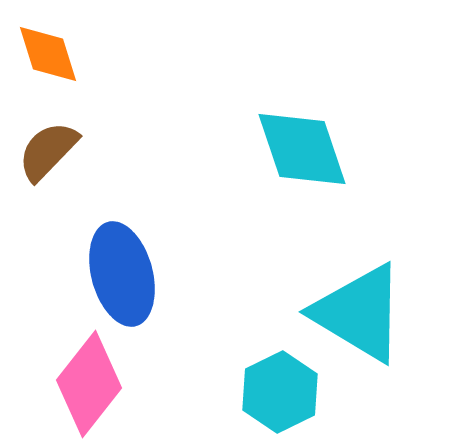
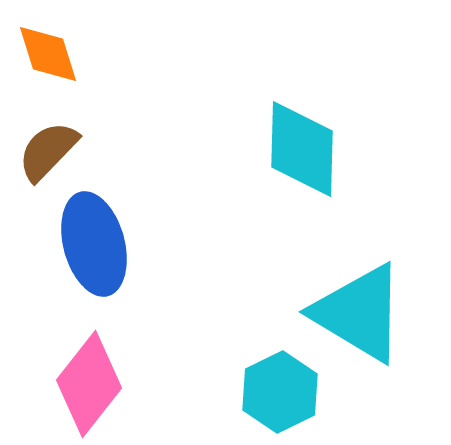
cyan diamond: rotated 20 degrees clockwise
blue ellipse: moved 28 px left, 30 px up
